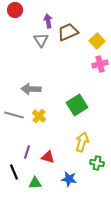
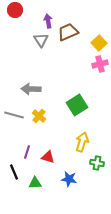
yellow square: moved 2 px right, 2 px down
